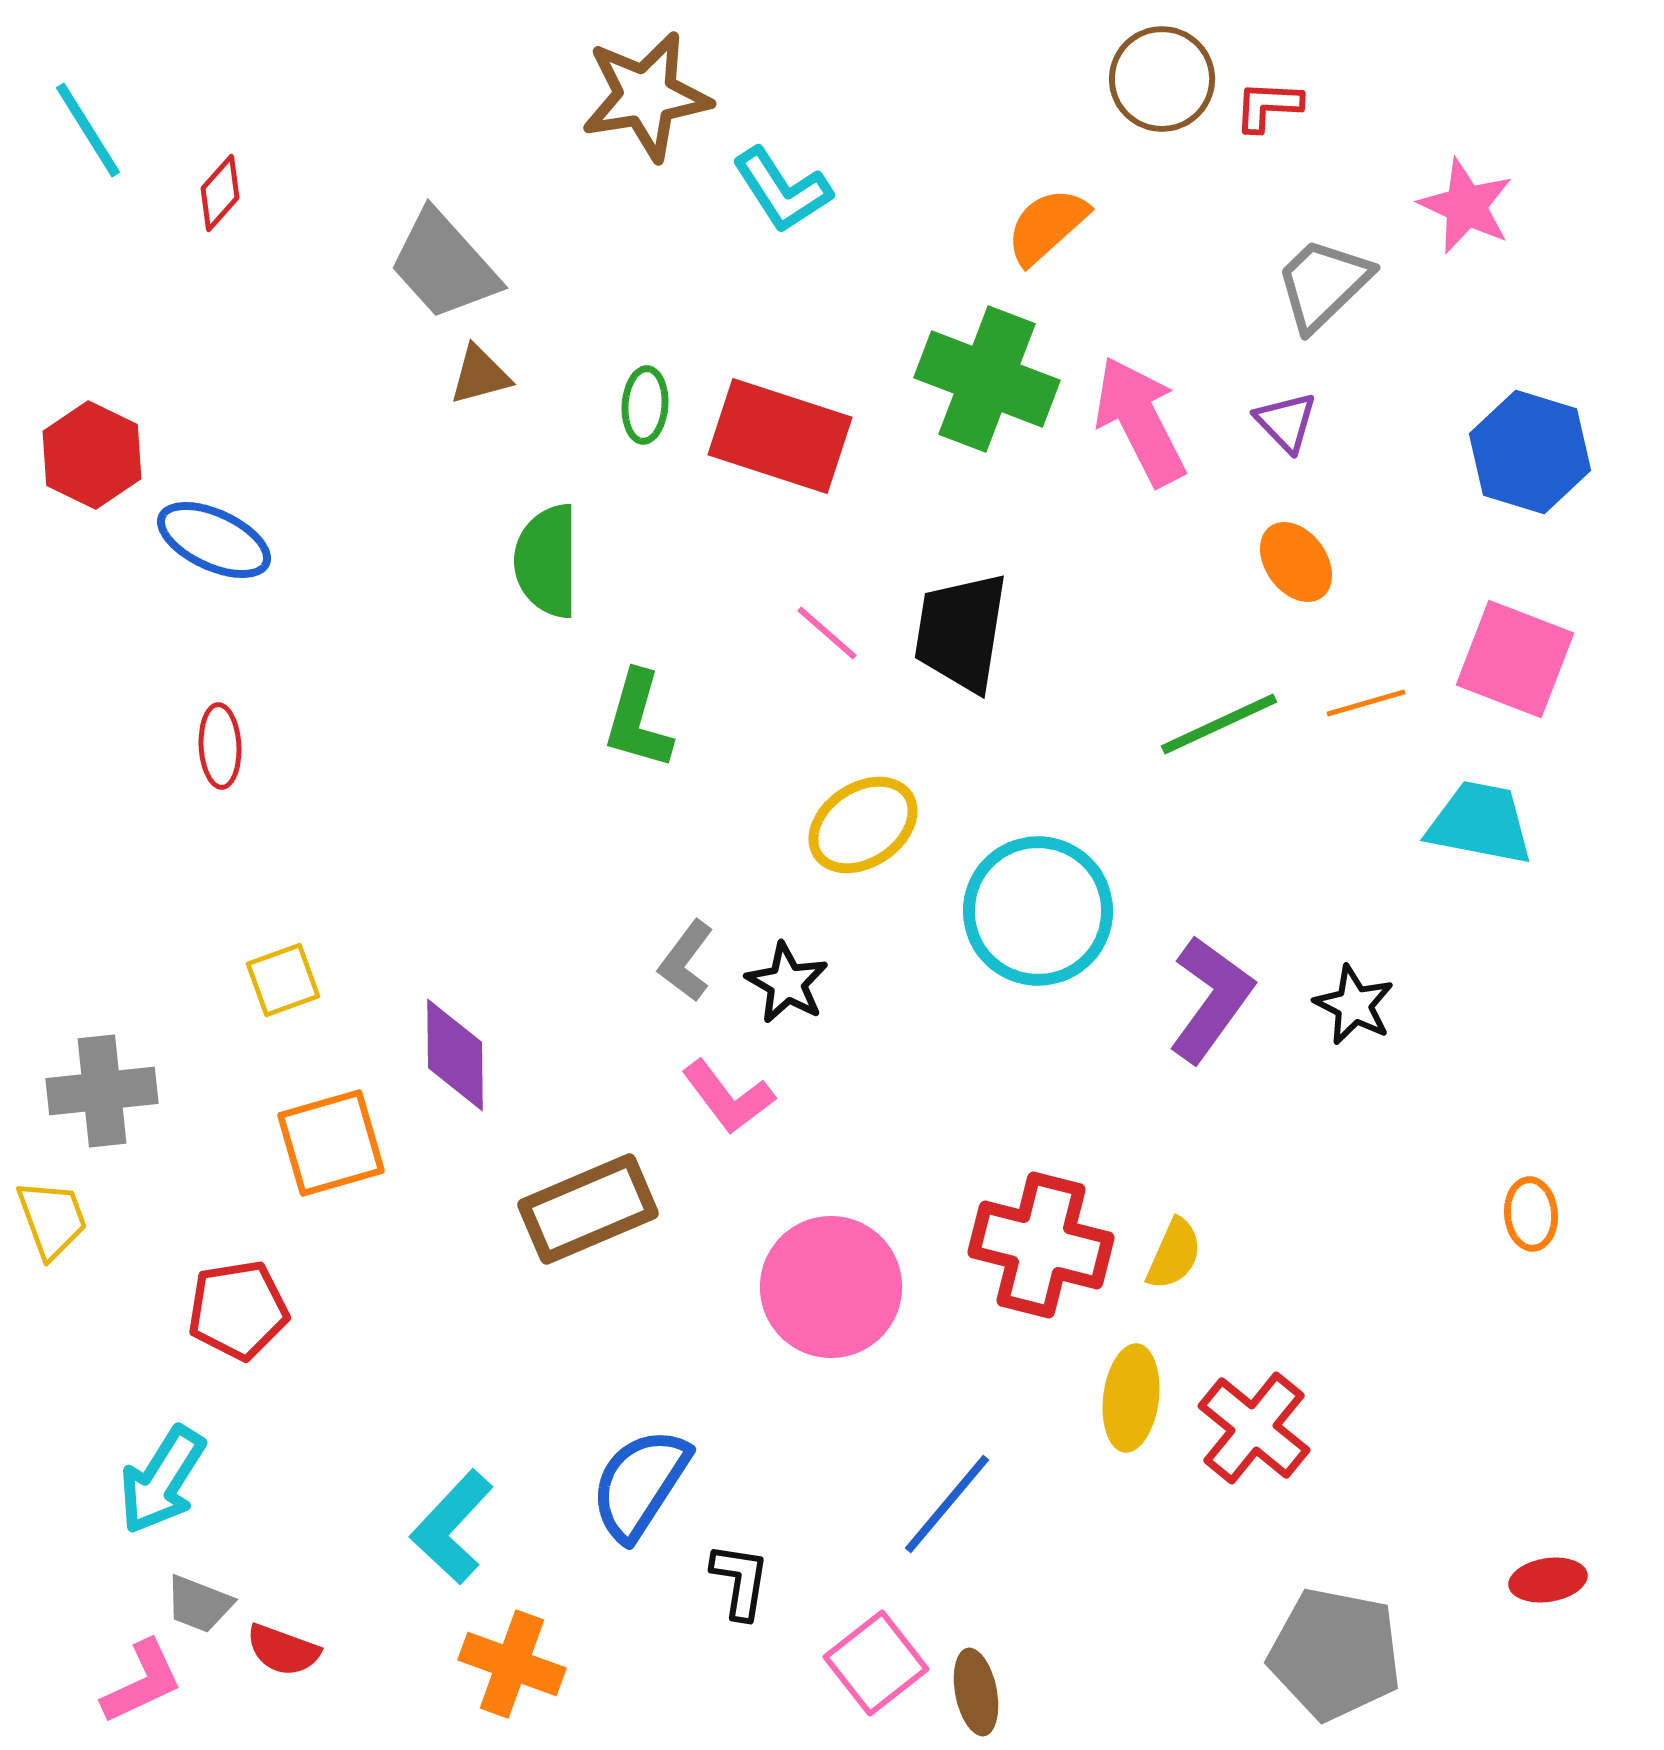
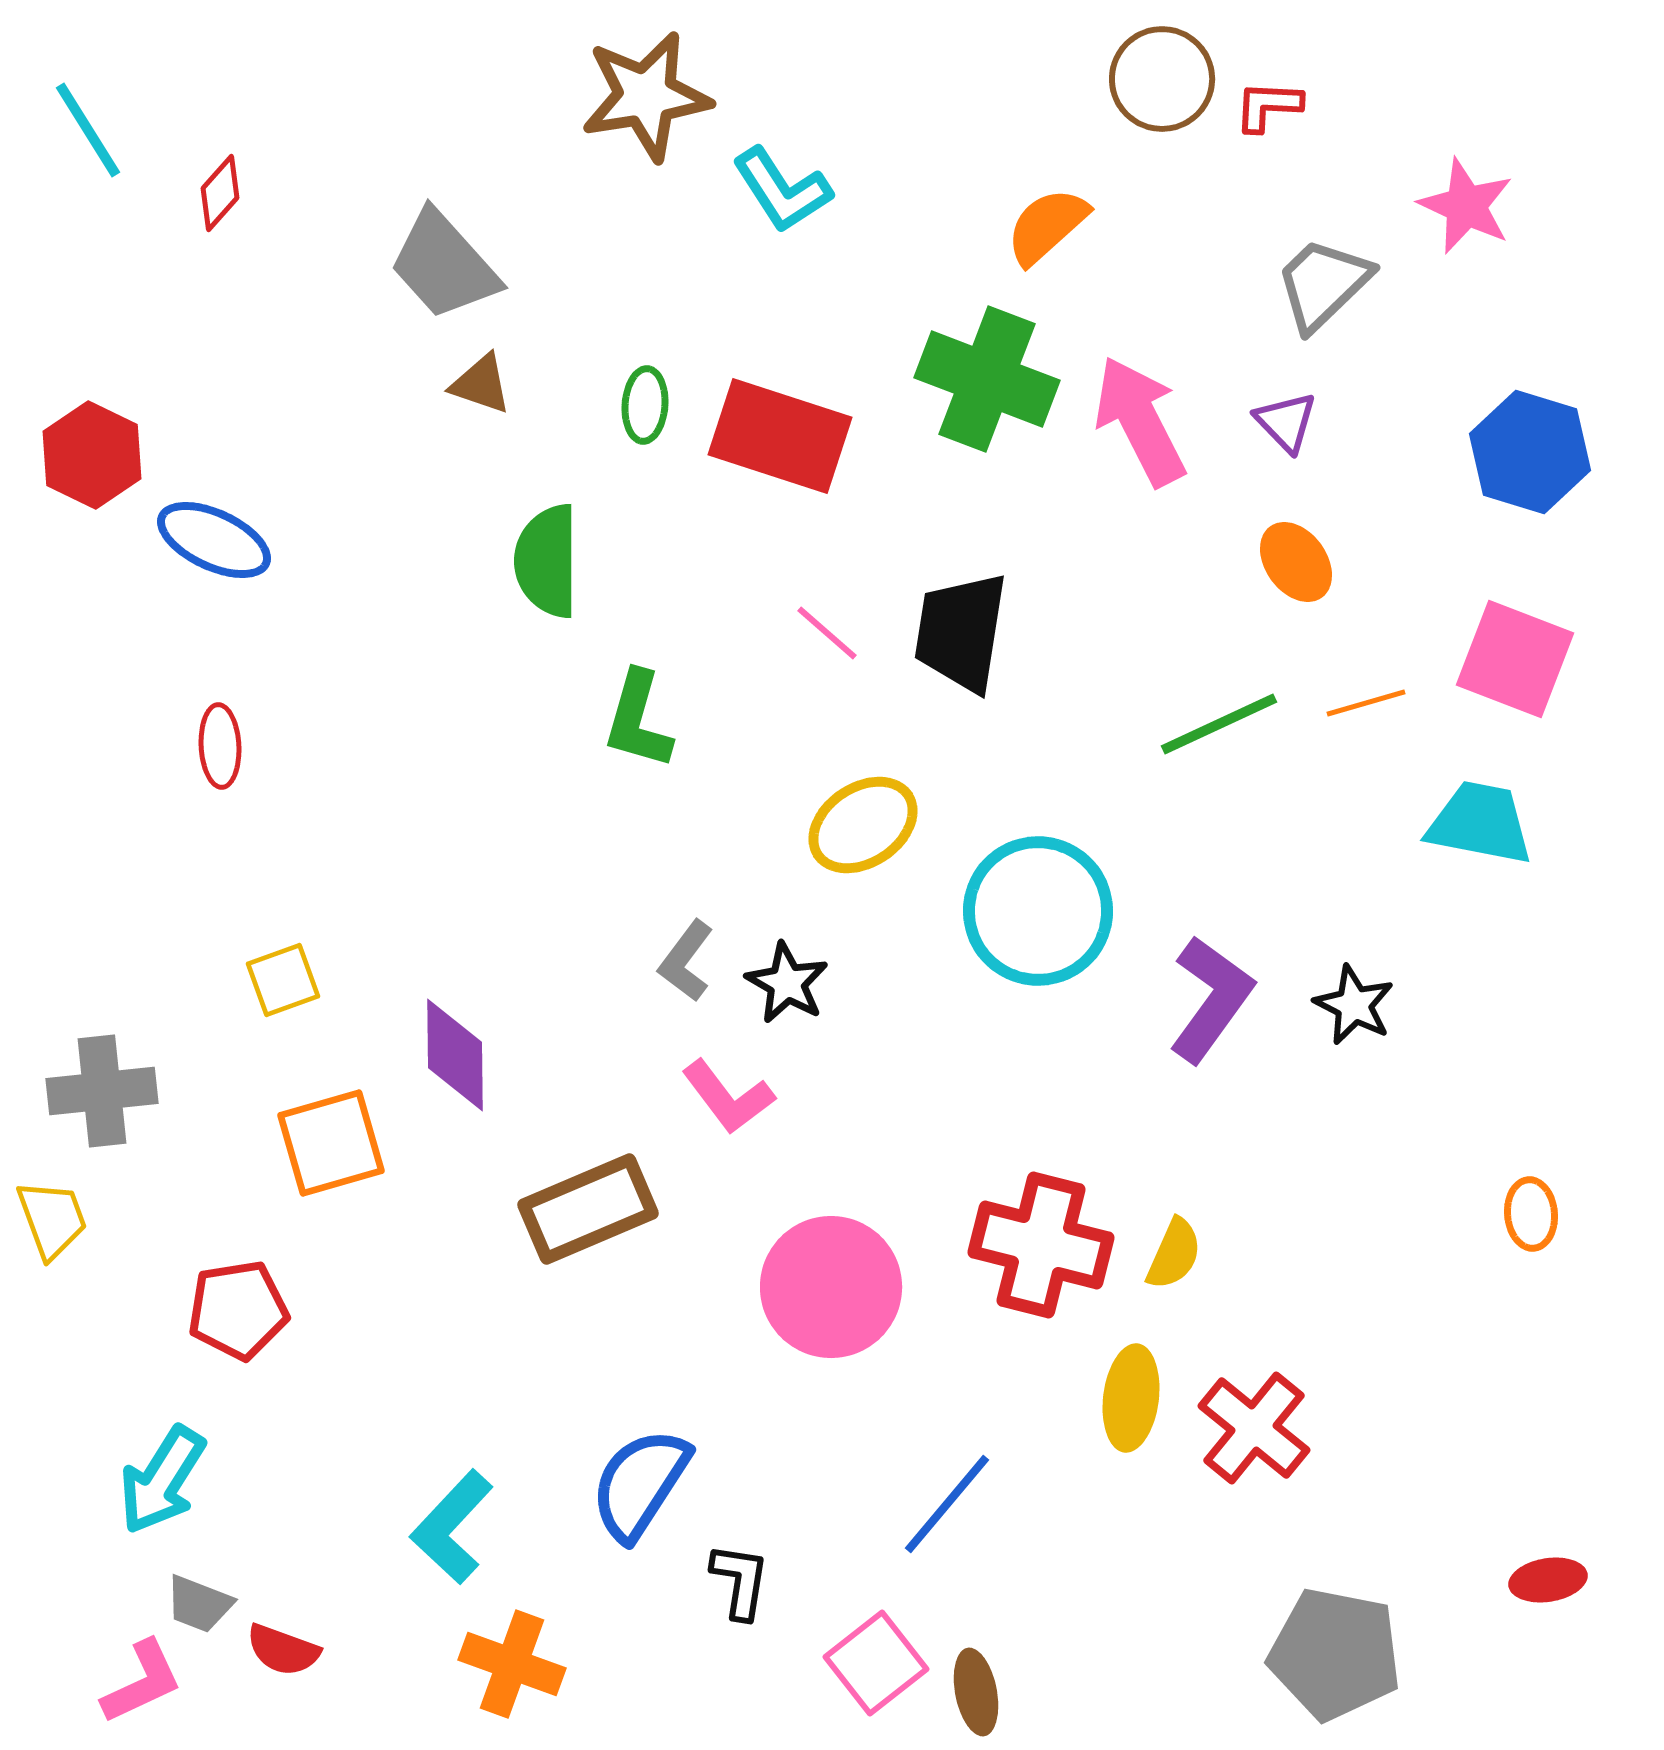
brown triangle at (480, 375): moved 1 px right, 9 px down; rotated 34 degrees clockwise
